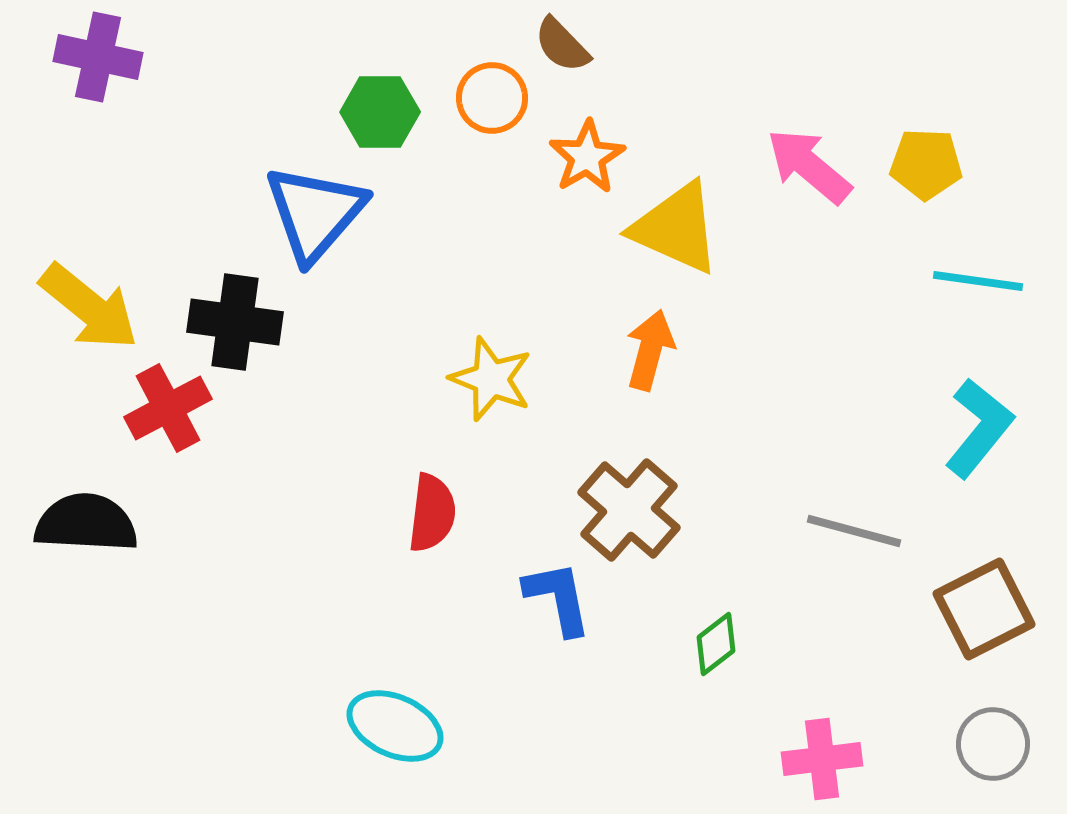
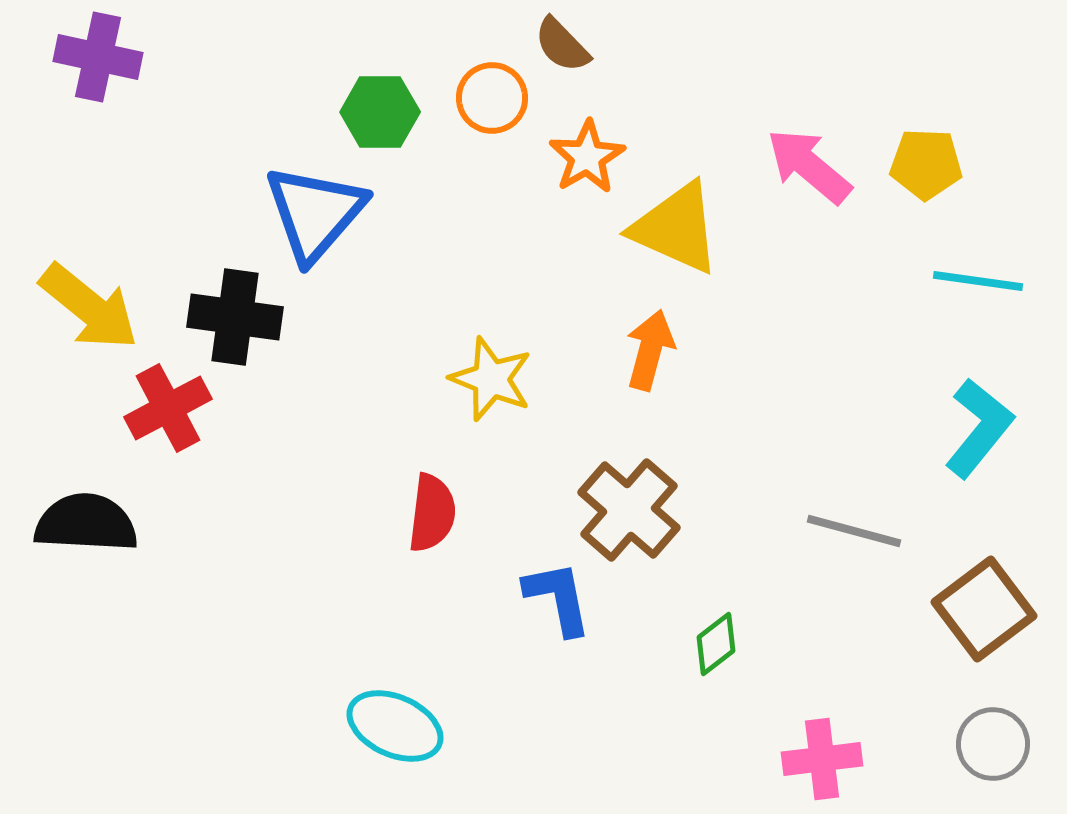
black cross: moved 5 px up
brown square: rotated 10 degrees counterclockwise
